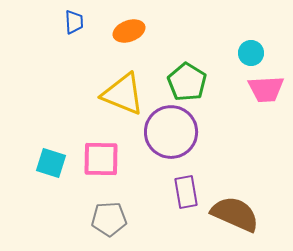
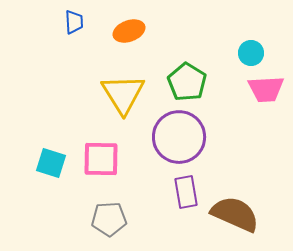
yellow triangle: rotated 36 degrees clockwise
purple circle: moved 8 px right, 5 px down
